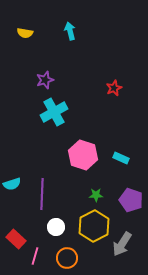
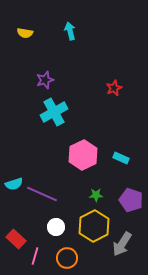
pink hexagon: rotated 16 degrees clockwise
cyan semicircle: moved 2 px right
purple line: rotated 68 degrees counterclockwise
